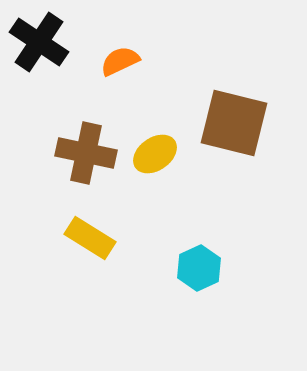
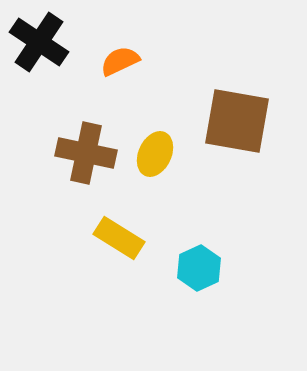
brown square: moved 3 px right, 2 px up; rotated 4 degrees counterclockwise
yellow ellipse: rotated 30 degrees counterclockwise
yellow rectangle: moved 29 px right
